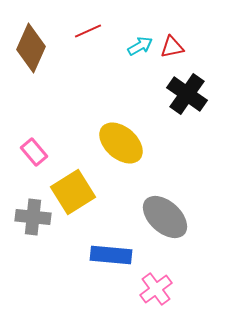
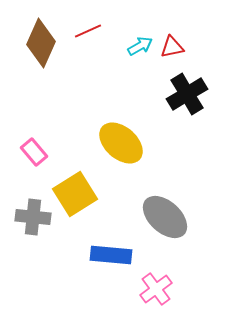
brown diamond: moved 10 px right, 5 px up
black cross: rotated 24 degrees clockwise
yellow square: moved 2 px right, 2 px down
